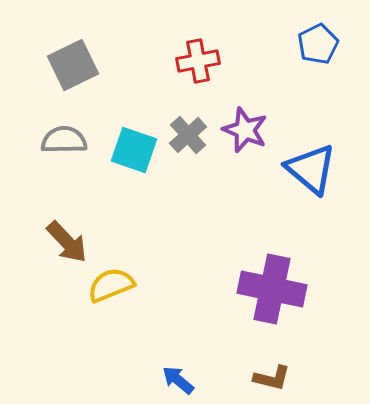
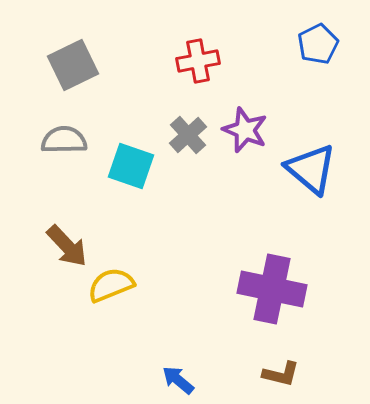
cyan square: moved 3 px left, 16 px down
brown arrow: moved 4 px down
brown L-shape: moved 9 px right, 4 px up
